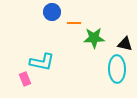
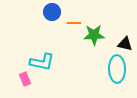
green star: moved 3 px up
